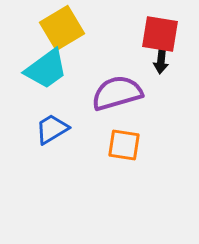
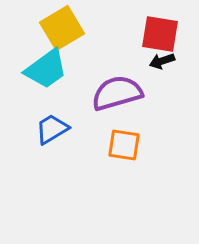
black arrow: moved 1 px right; rotated 65 degrees clockwise
